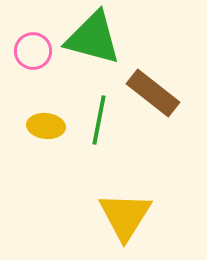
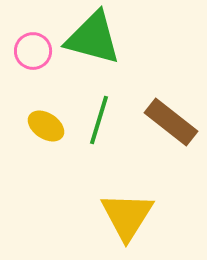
brown rectangle: moved 18 px right, 29 px down
green line: rotated 6 degrees clockwise
yellow ellipse: rotated 27 degrees clockwise
yellow triangle: moved 2 px right
